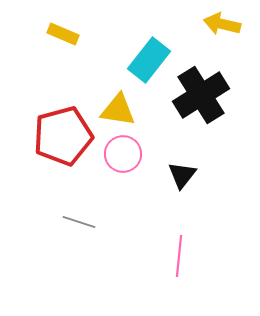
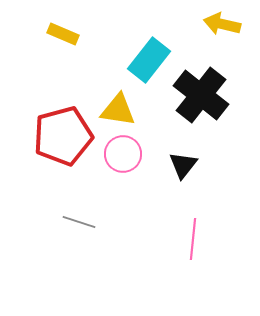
black cross: rotated 20 degrees counterclockwise
black triangle: moved 1 px right, 10 px up
pink line: moved 14 px right, 17 px up
